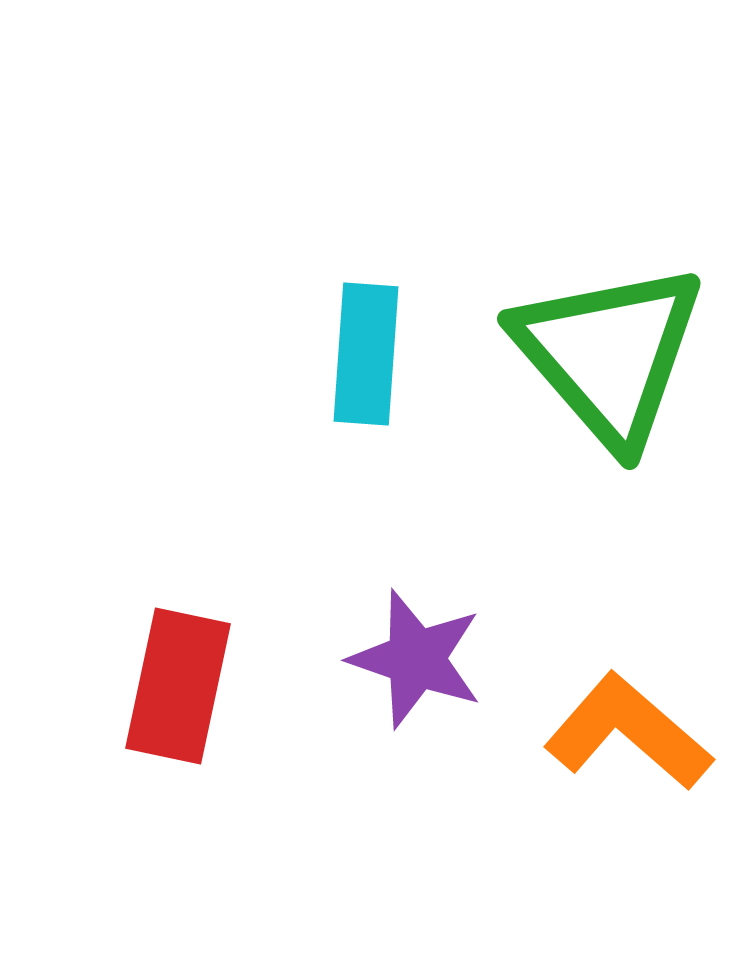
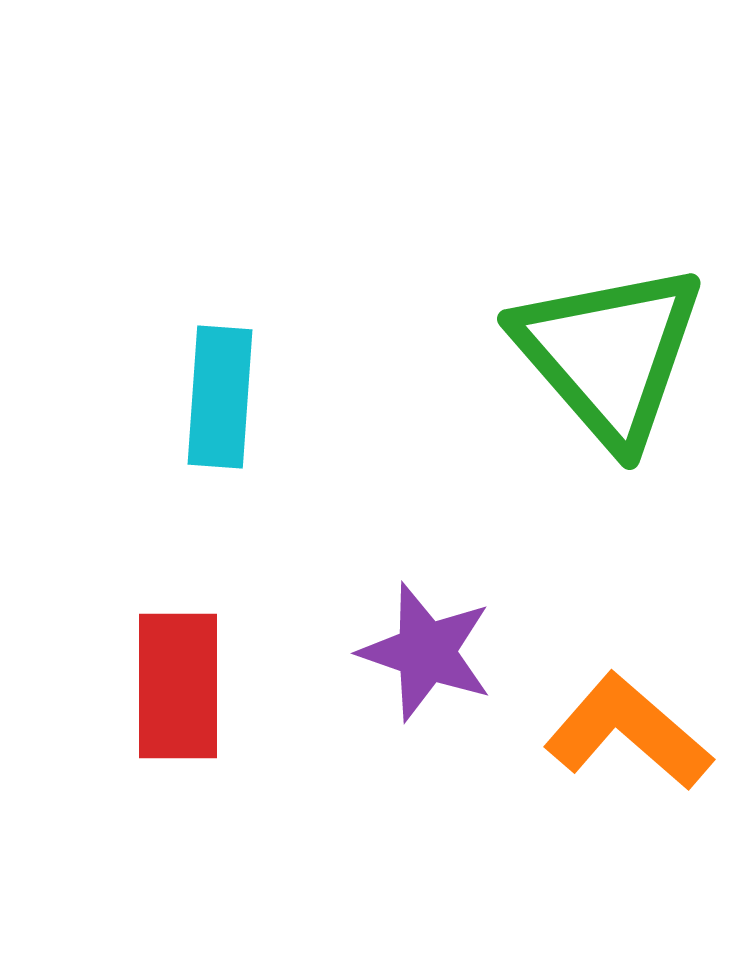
cyan rectangle: moved 146 px left, 43 px down
purple star: moved 10 px right, 7 px up
red rectangle: rotated 12 degrees counterclockwise
